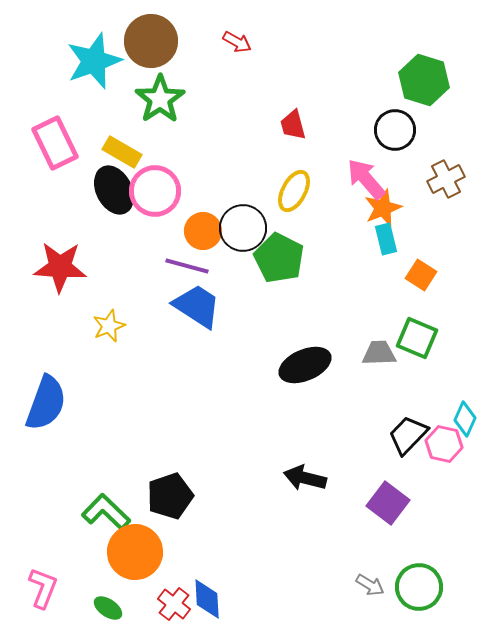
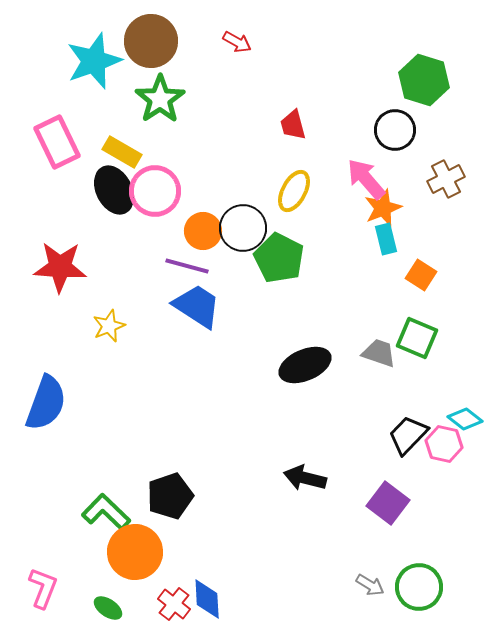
pink rectangle at (55, 143): moved 2 px right, 1 px up
gray trapezoid at (379, 353): rotated 21 degrees clockwise
cyan diamond at (465, 419): rotated 76 degrees counterclockwise
